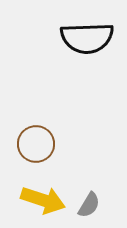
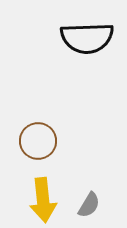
brown circle: moved 2 px right, 3 px up
yellow arrow: rotated 66 degrees clockwise
